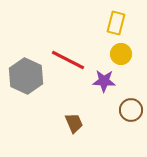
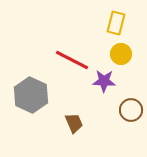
red line: moved 4 px right
gray hexagon: moved 5 px right, 19 px down
